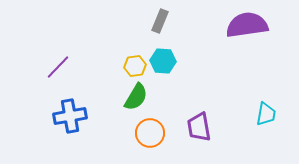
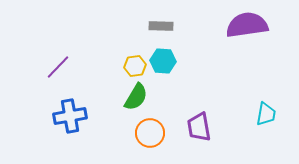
gray rectangle: moved 1 px right, 5 px down; rotated 70 degrees clockwise
